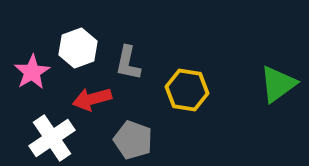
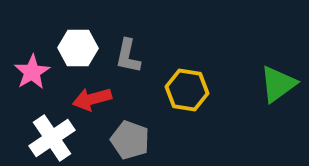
white hexagon: rotated 21 degrees clockwise
gray L-shape: moved 7 px up
gray pentagon: moved 3 px left
